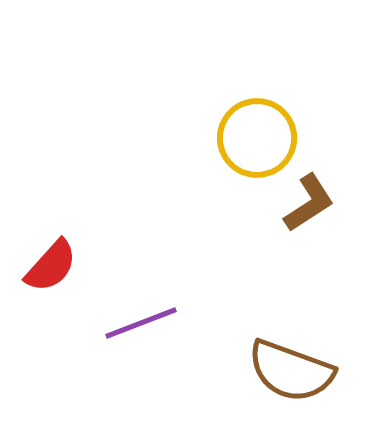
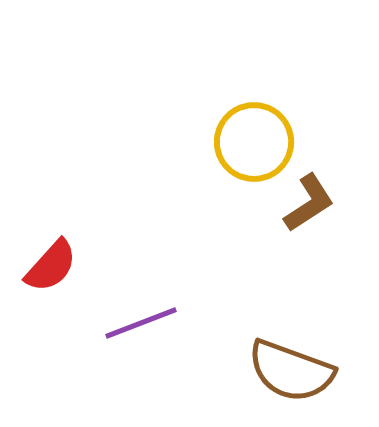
yellow circle: moved 3 px left, 4 px down
